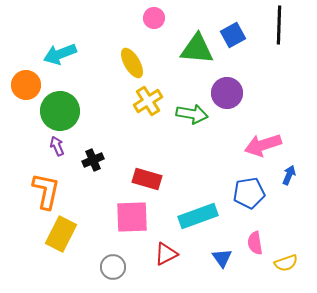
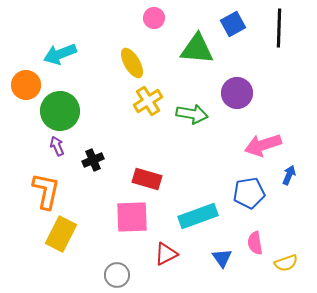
black line: moved 3 px down
blue square: moved 11 px up
purple circle: moved 10 px right
gray circle: moved 4 px right, 8 px down
